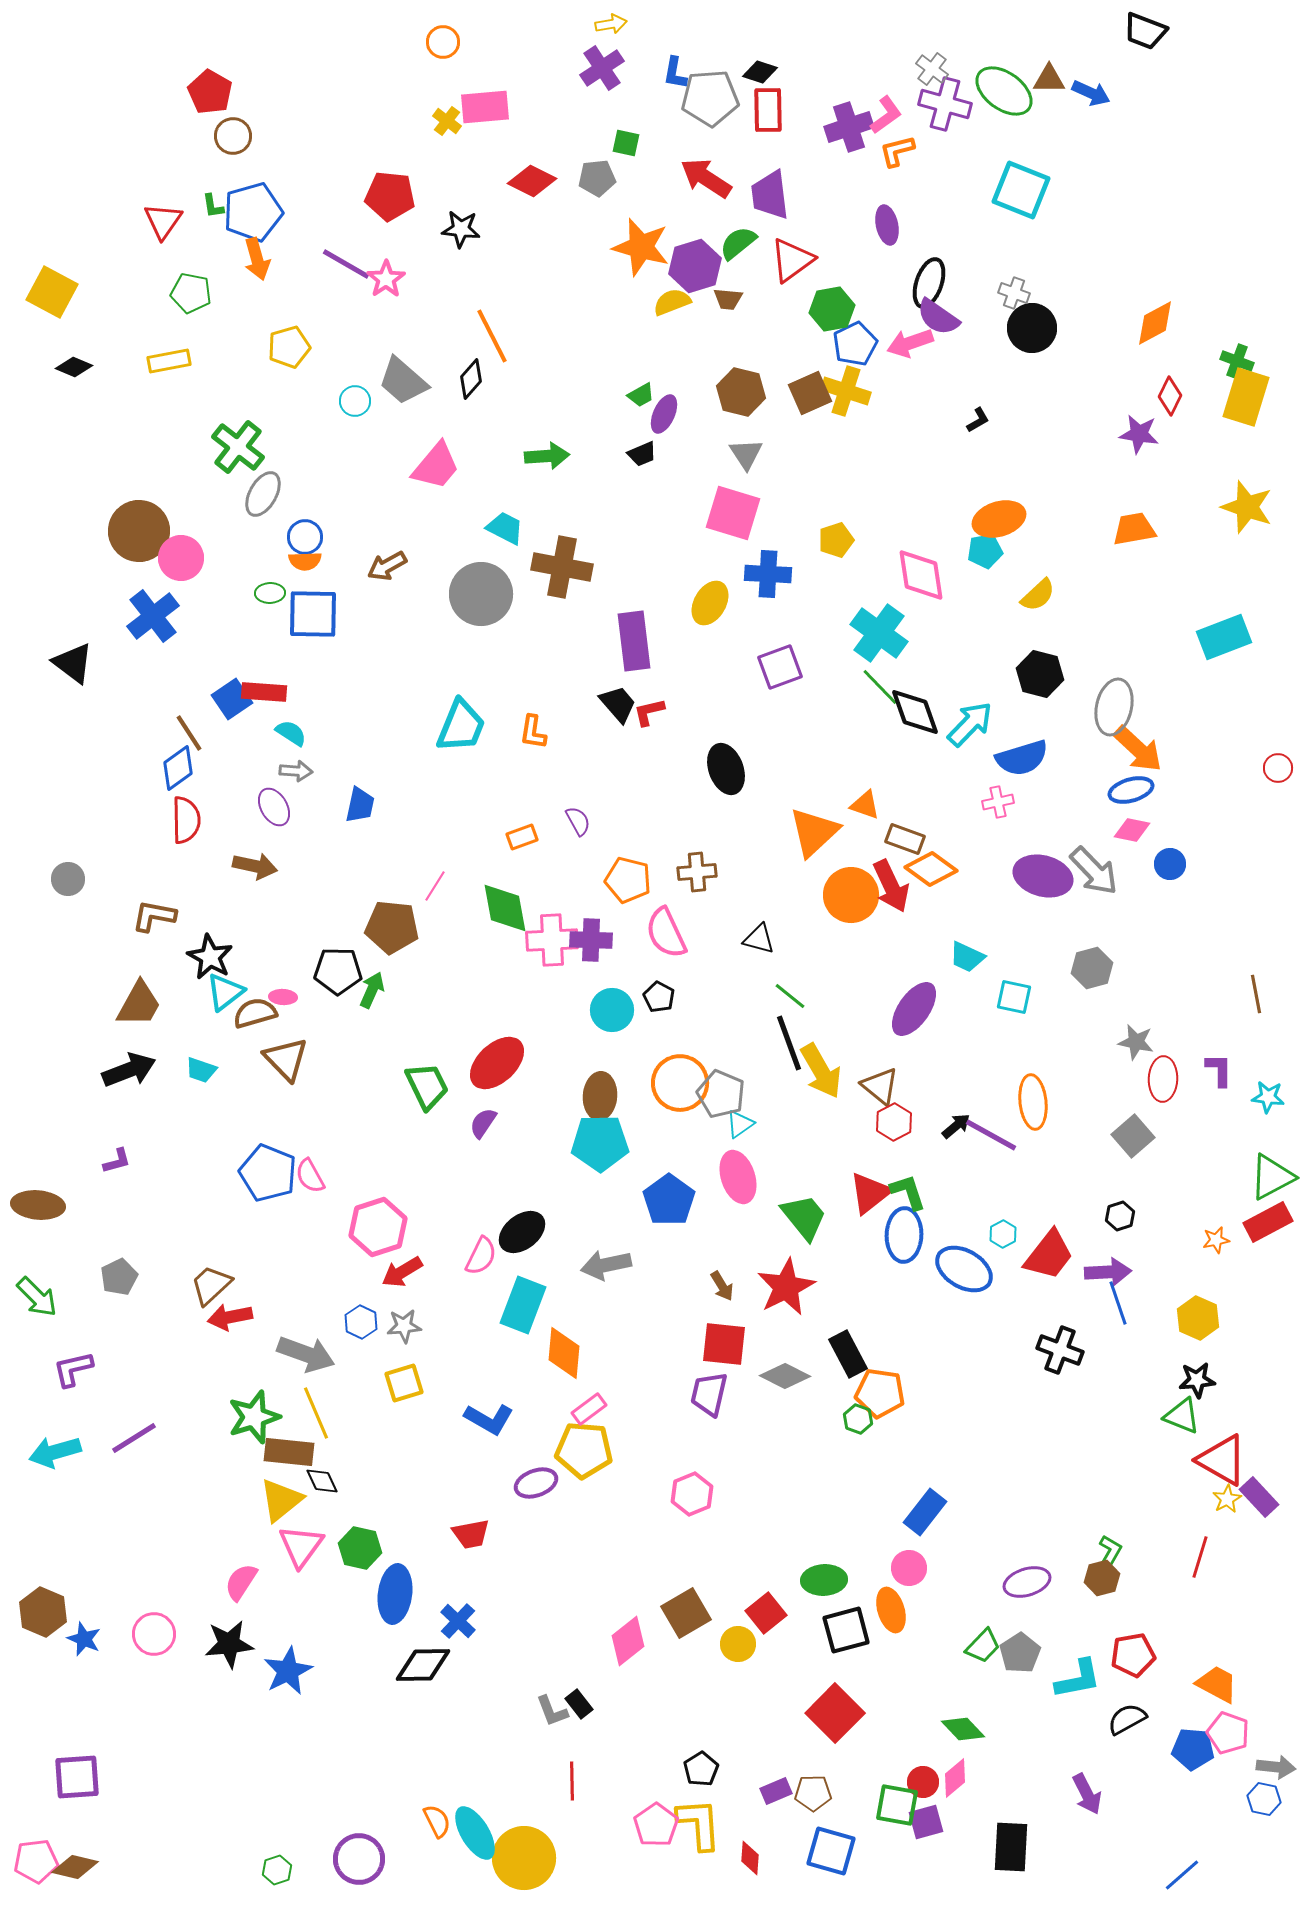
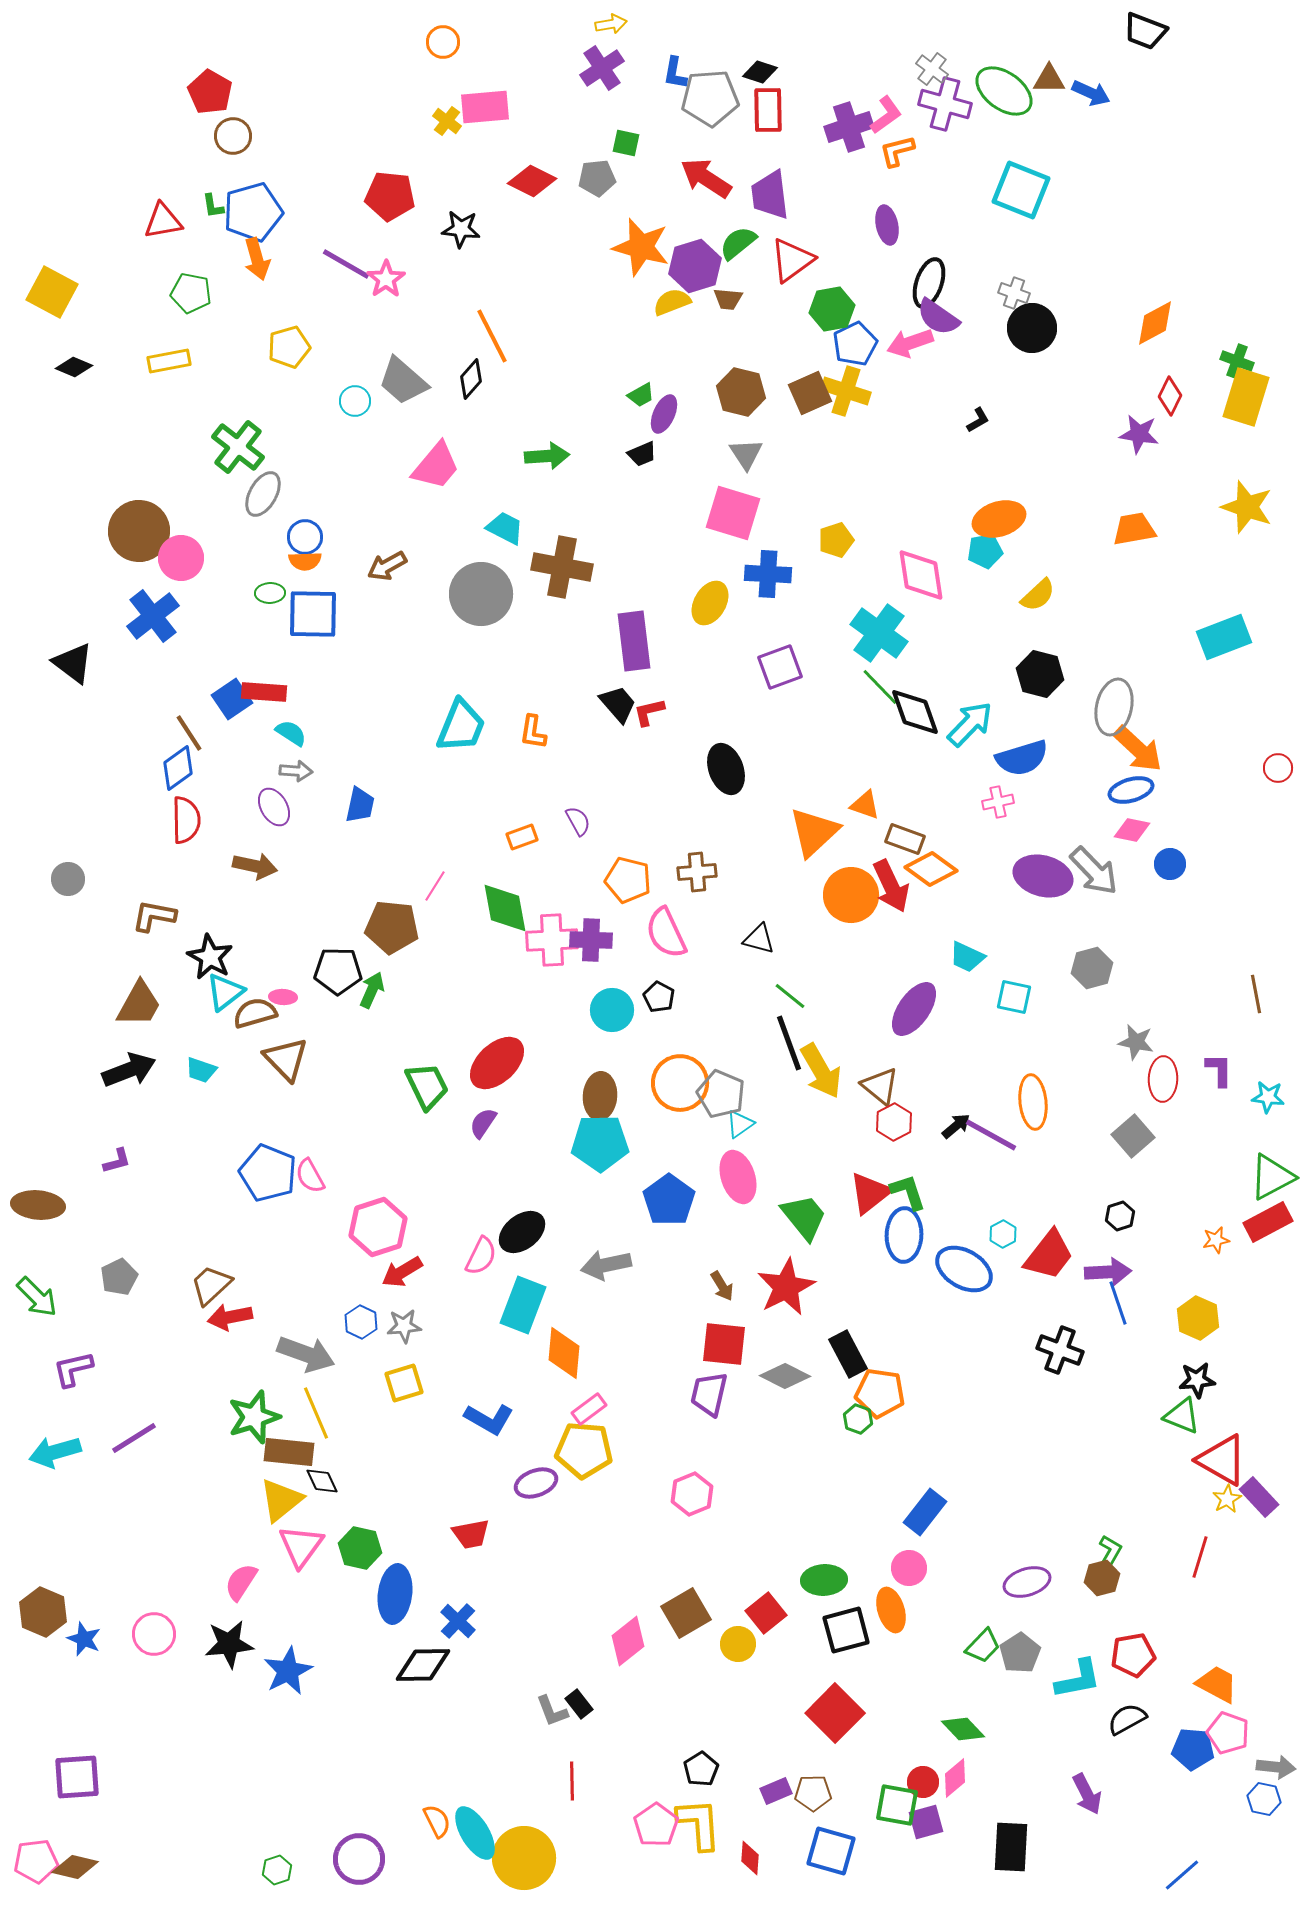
red triangle at (163, 221): rotated 45 degrees clockwise
